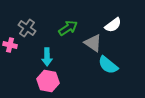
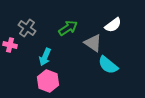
cyan arrow: moved 2 px left; rotated 24 degrees clockwise
pink hexagon: rotated 10 degrees clockwise
